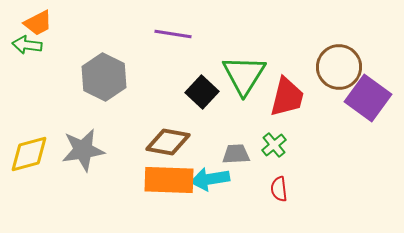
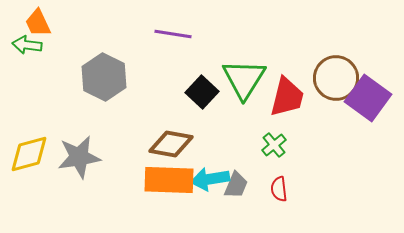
orange trapezoid: rotated 92 degrees clockwise
brown circle: moved 3 px left, 11 px down
green triangle: moved 4 px down
brown diamond: moved 3 px right, 2 px down
gray star: moved 4 px left, 7 px down
gray trapezoid: moved 31 px down; rotated 116 degrees clockwise
